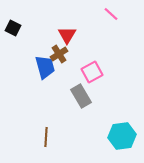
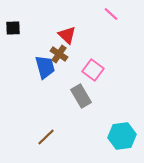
black square: rotated 28 degrees counterclockwise
red triangle: rotated 18 degrees counterclockwise
brown cross: rotated 24 degrees counterclockwise
pink square: moved 1 px right, 2 px up; rotated 25 degrees counterclockwise
brown line: rotated 42 degrees clockwise
